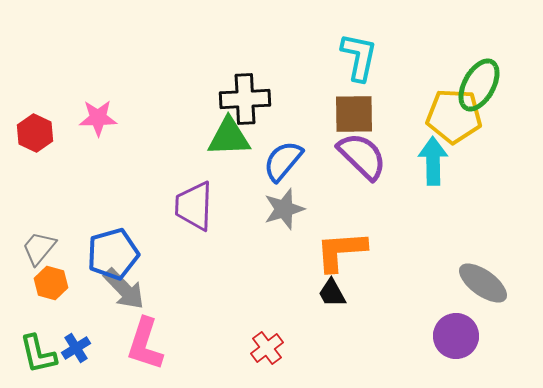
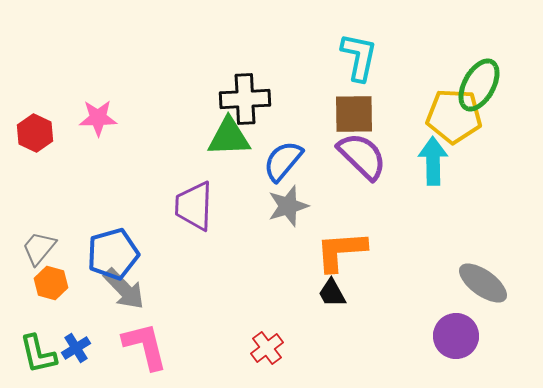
gray star: moved 4 px right, 3 px up
pink L-shape: moved 2 px down; rotated 148 degrees clockwise
